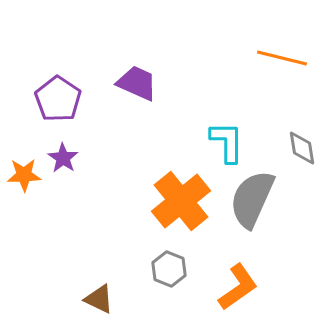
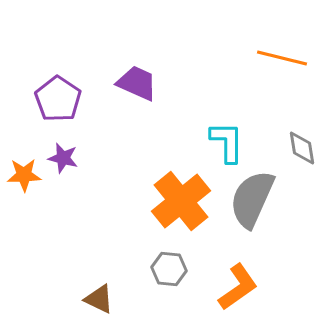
purple star: rotated 20 degrees counterclockwise
gray hexagon: rotated 16 degrees counterclockwise
